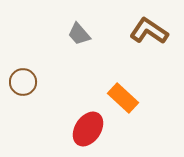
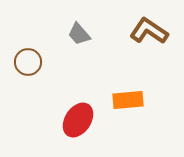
brown circle: moved 5 px right, 20 px up
orange rectangle: moved 5 px right, 2 px down; rotated 48 degrees counterclockwise
red ellipse: moved 10 px left, 9 px up
